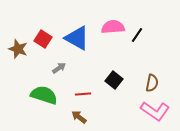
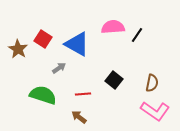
blue triangle: moved 6 px down
brown star: rotated 12 degrees clockwise
green semicircle: moved 1 px left
